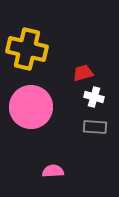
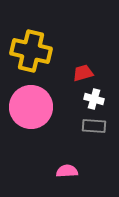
yellow cross: moved 4 px right, 2 px down
white cross: moved 2 px down
gray rectangle: moved 1 px left, 1 px up
pink semicircle: moved 14 px right
